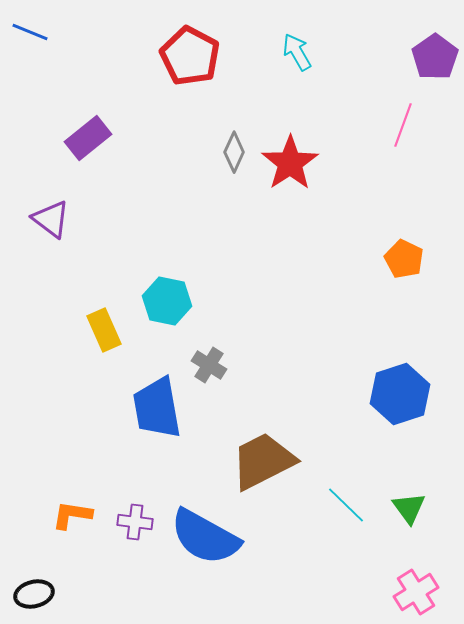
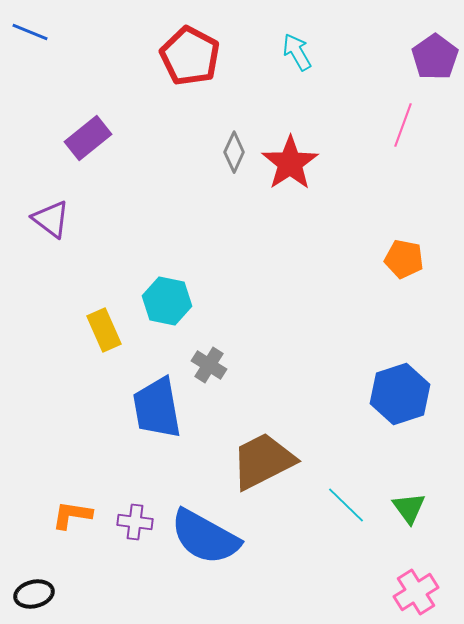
orange pentagon: rotated 15 degrees counterclockwise
